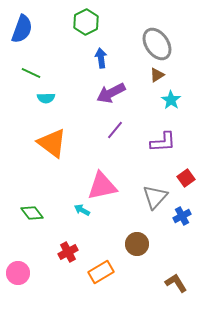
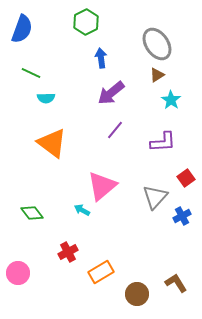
purple arrow: rotated 12 degrees counterclockwise
pink triangle: rotated 28 degrees counterclockwise
brown circle: moved 50 px down
